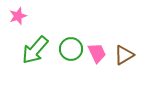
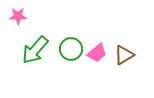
pink star: rotated 18 degrees clockwise
pink trapezoid: rotated 75 degrees clockwise
